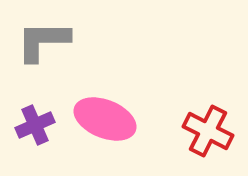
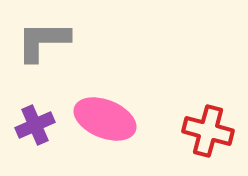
red cross: rotated 12 degrees counterclockwise
